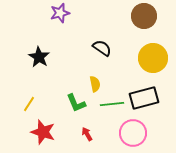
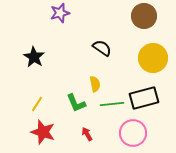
black star: moved 5 px left
yellow line: moved 8 px right
